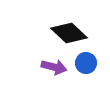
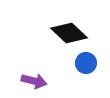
purple arrow: moved 20 px left, 14 px down
